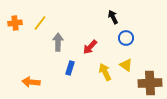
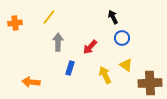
yellow line: moved 9 px right, 6 px up
blue circle: moved 4 px left
yellow arrow: moved 3 px down
